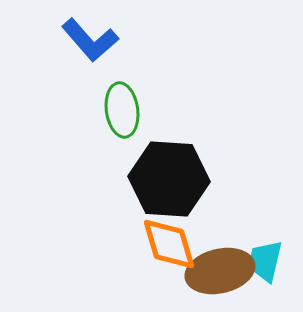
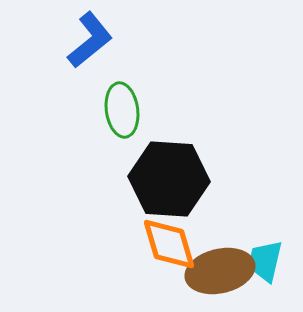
blue L-shape: rotated 88 degrees counterclockwise
